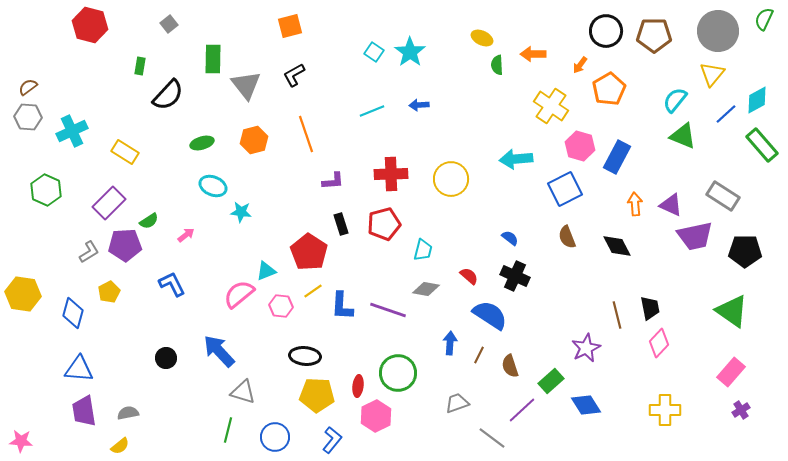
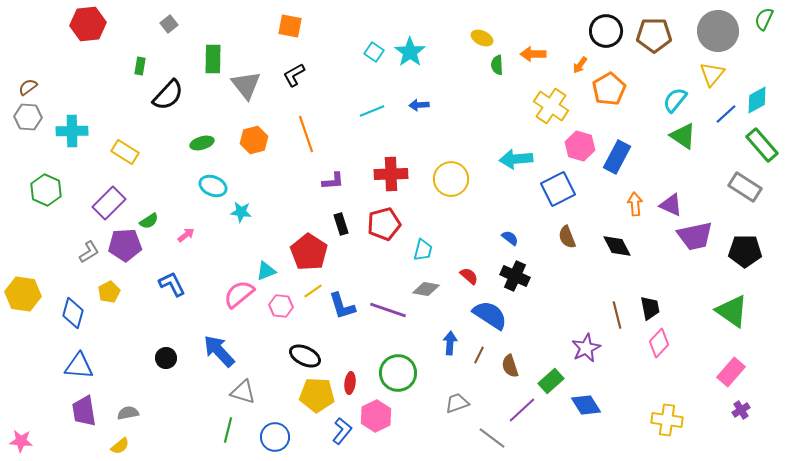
red hexagon at (90, 25): moved 2 px left, 1 px up; rotated 20 degrees counterclockwise
orange square at (290, 26): rotated 25 degrees clockwise
cyan cross at (72, 131): rotated 24 degrees clockwise
green triangle at (683, 136): rotated 12 degrees clockwise
blue square at (565, 189): moved 7 px left
gray rectangle at (723, 196): moved 22 px right, 9 px up
blue L-shape at (342, 306): rotated 20 degrees counterclockwise
black ellipse at (305, 356): rotated 20 degrees clockwise
blue triangle at (79, 369): moved 3 px up
red ellipse at (358, 386): moved 8 px left, 3 px up
yellow cross at (665, 410): moved 2 px right, 10 px down; rotated 8 degrees clockwise
blue L-shape at (332, 440): moved 10 px right, 9 px up
